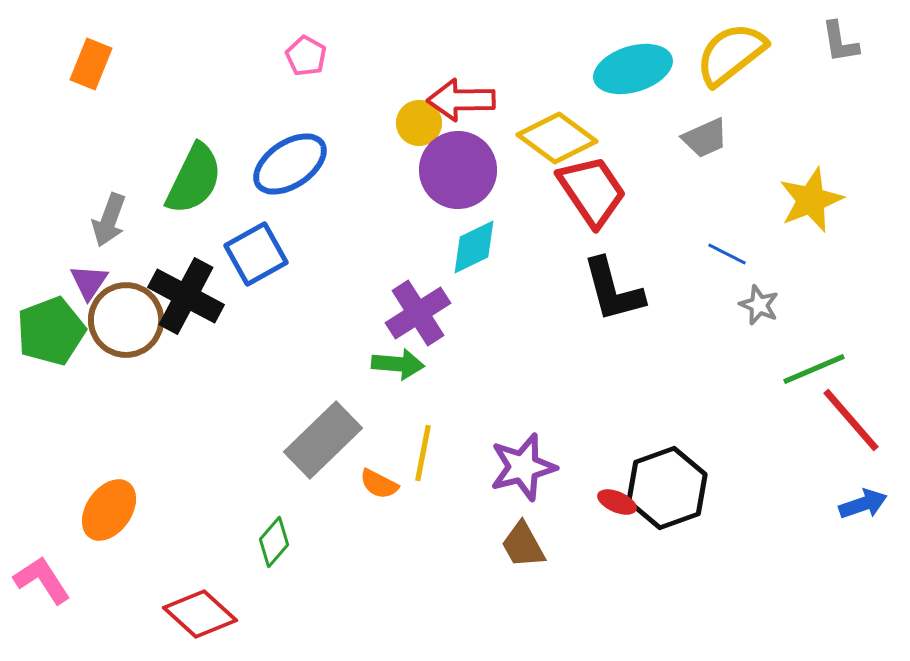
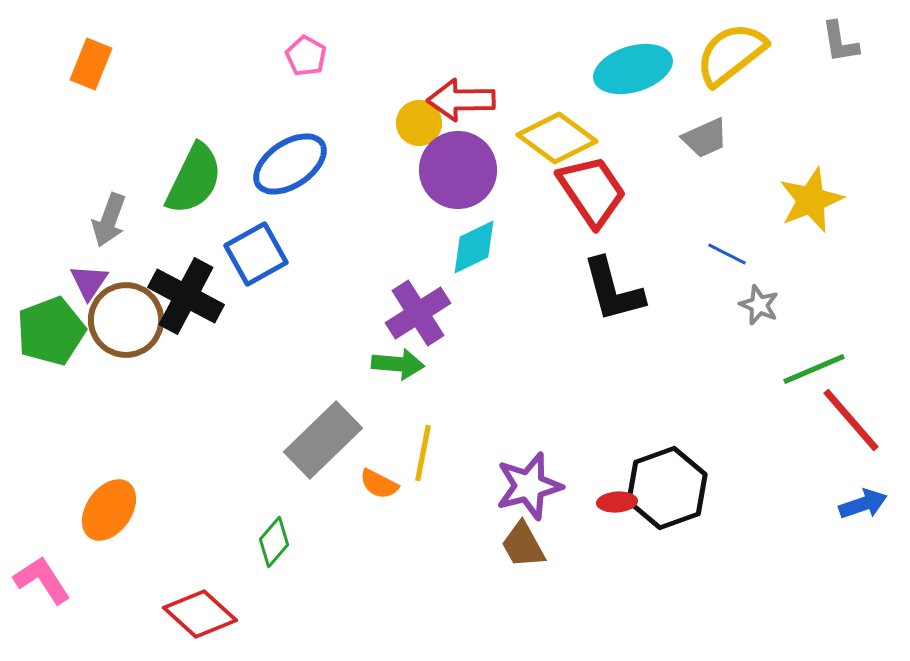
purple star: moved 6 px right, 19 px down
red ellipse: rotated 27 degrees counterclockwise
